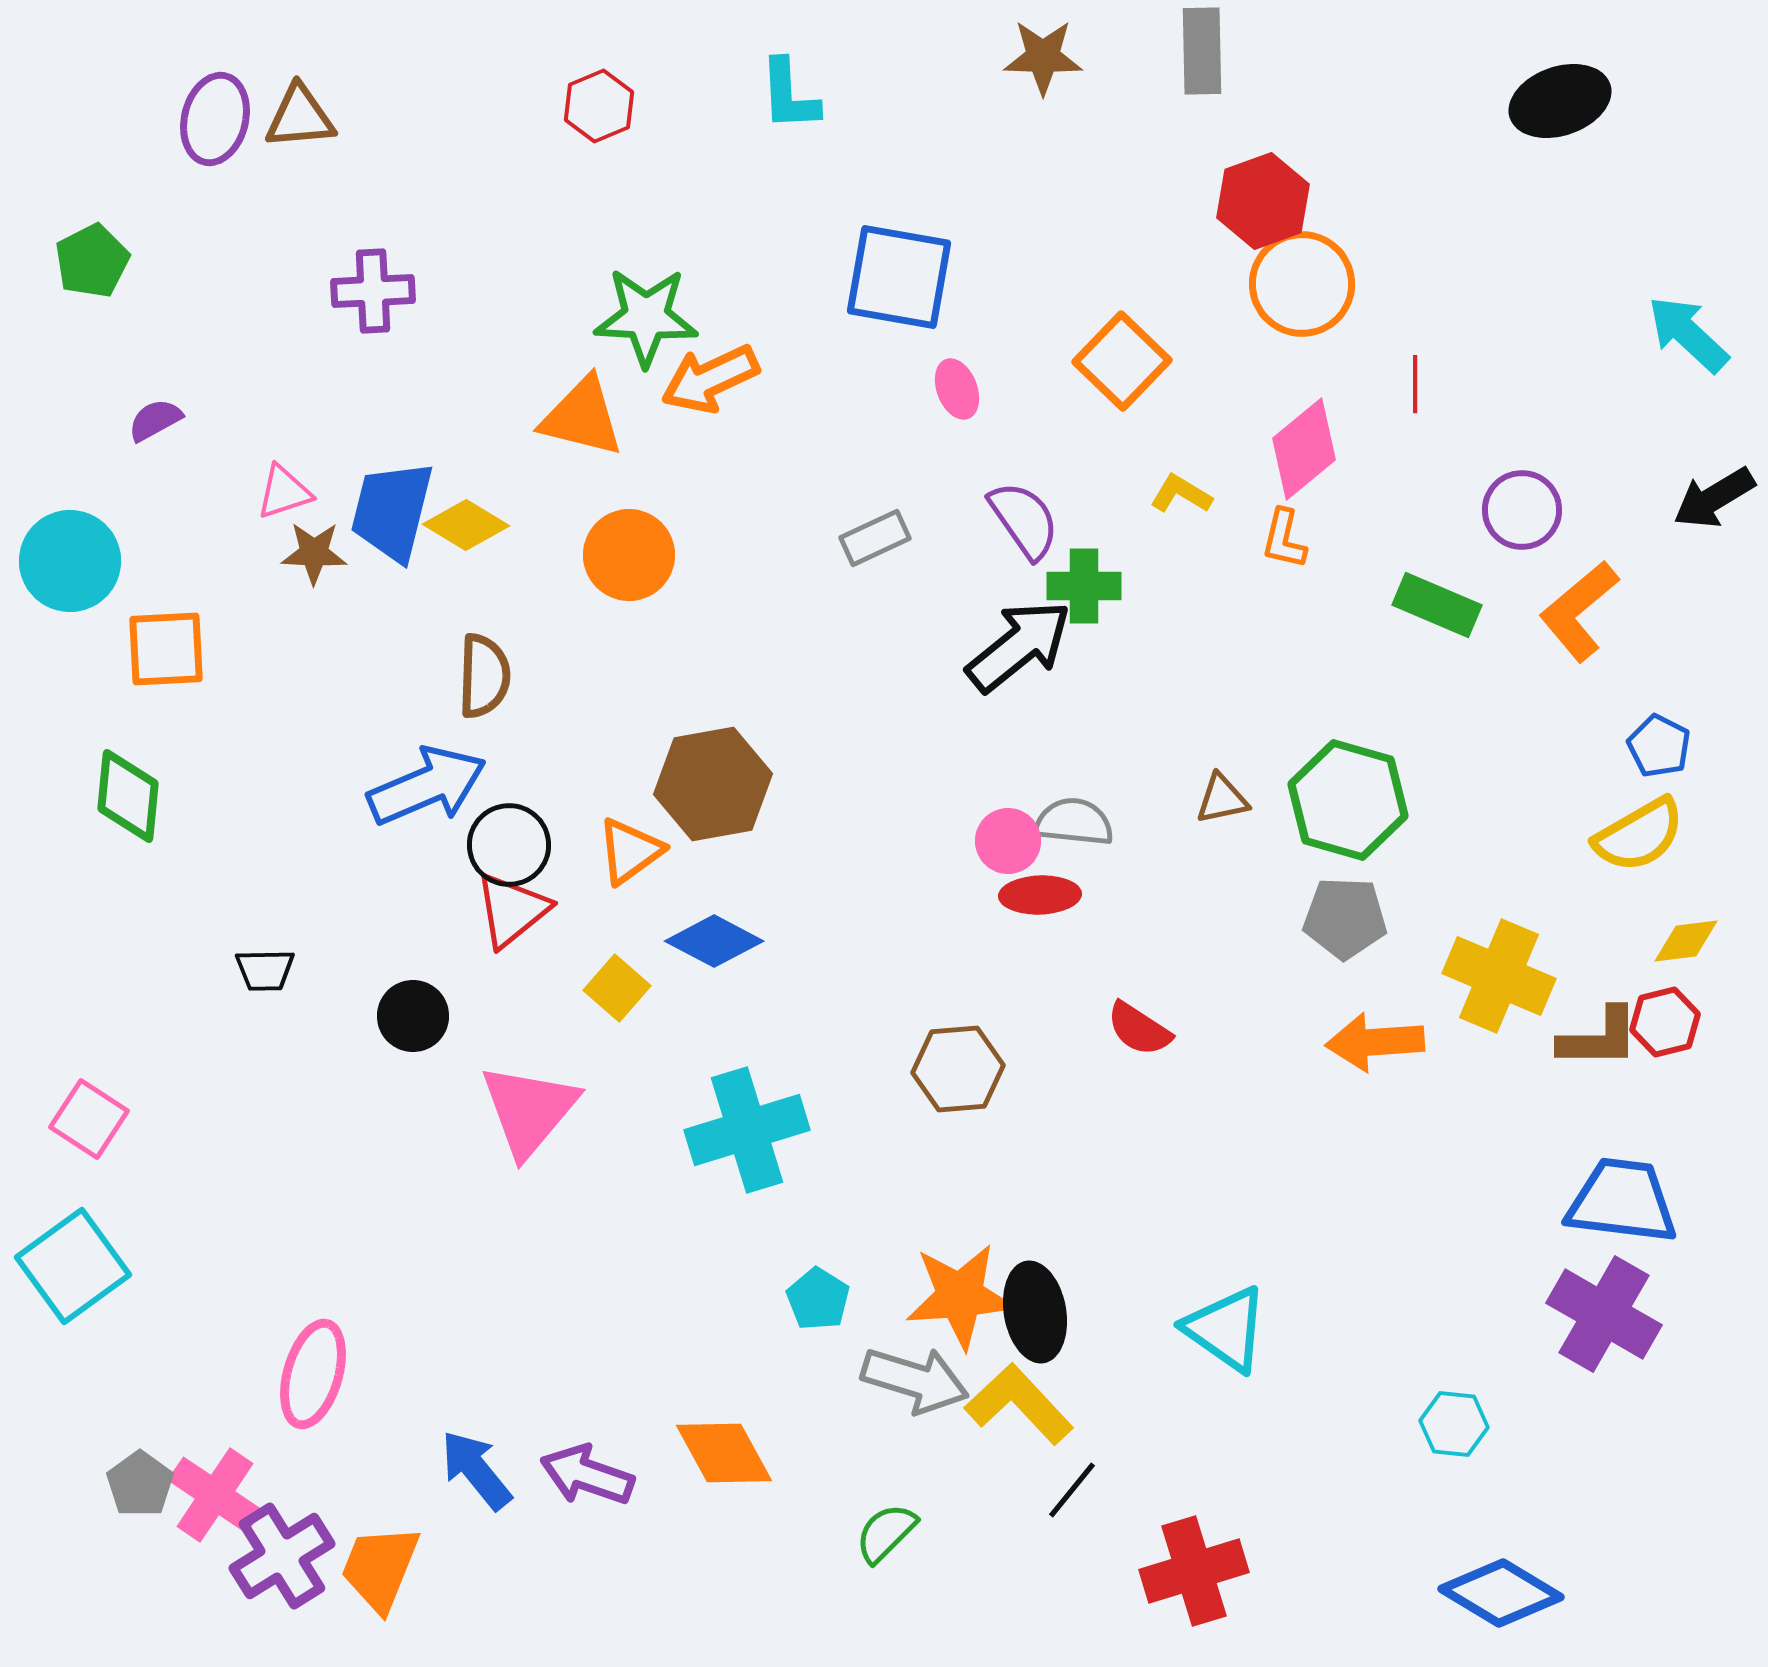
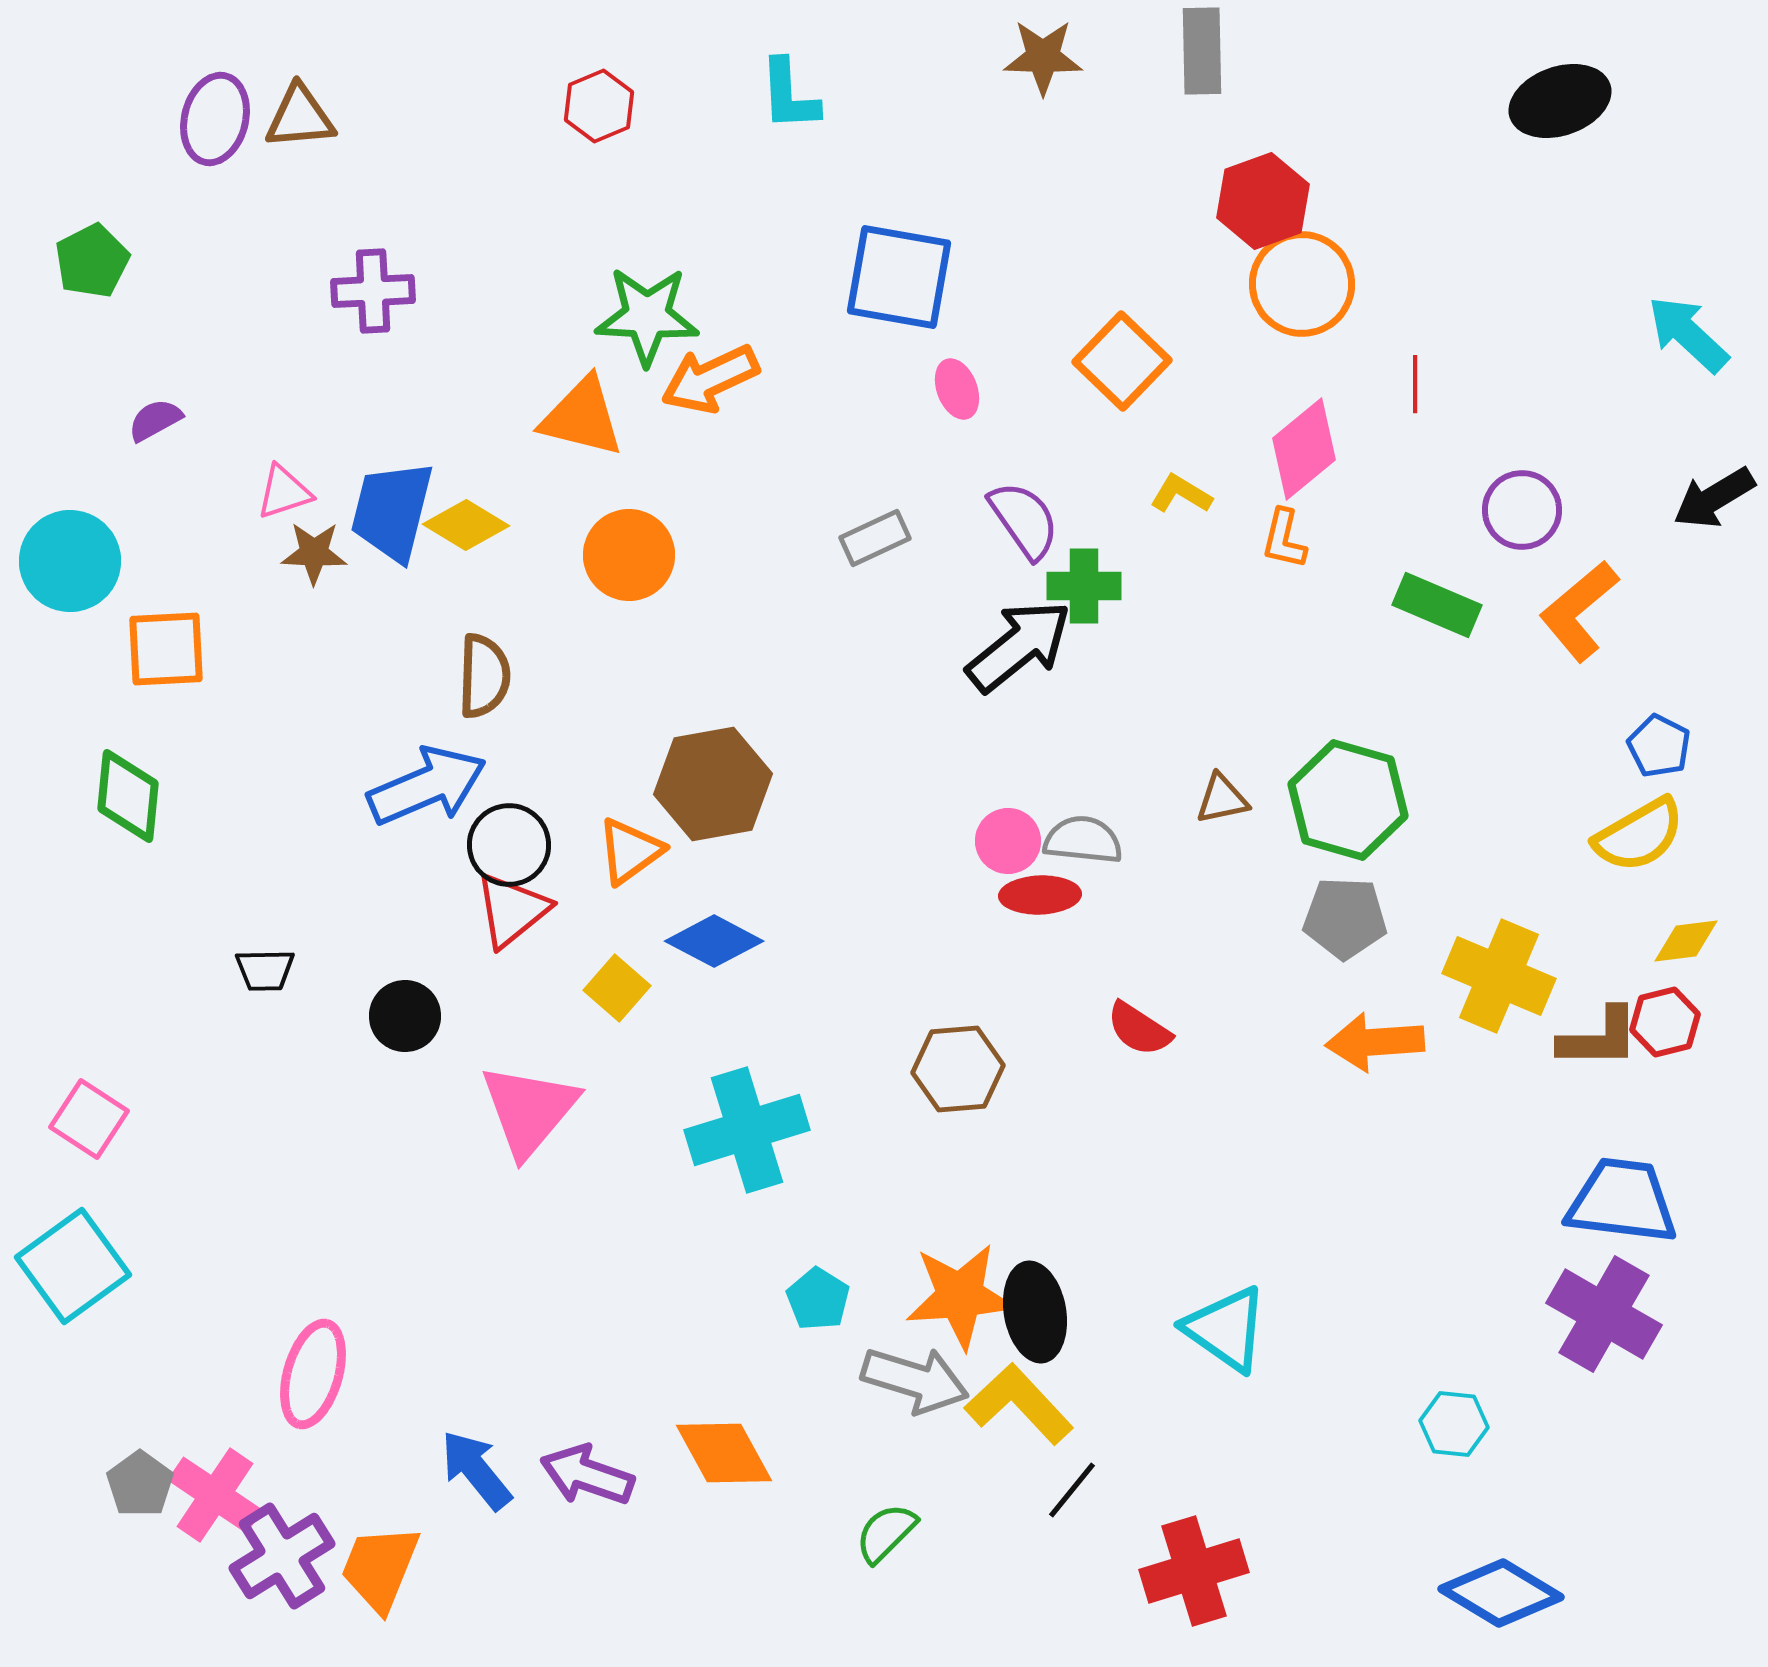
green star at (646, 317): moved 1 px right, 1 px up
gray semicircle at (1074, 822): moved 9 px right, 18 px down
black circle at (413, 1016): moved 8 px left
